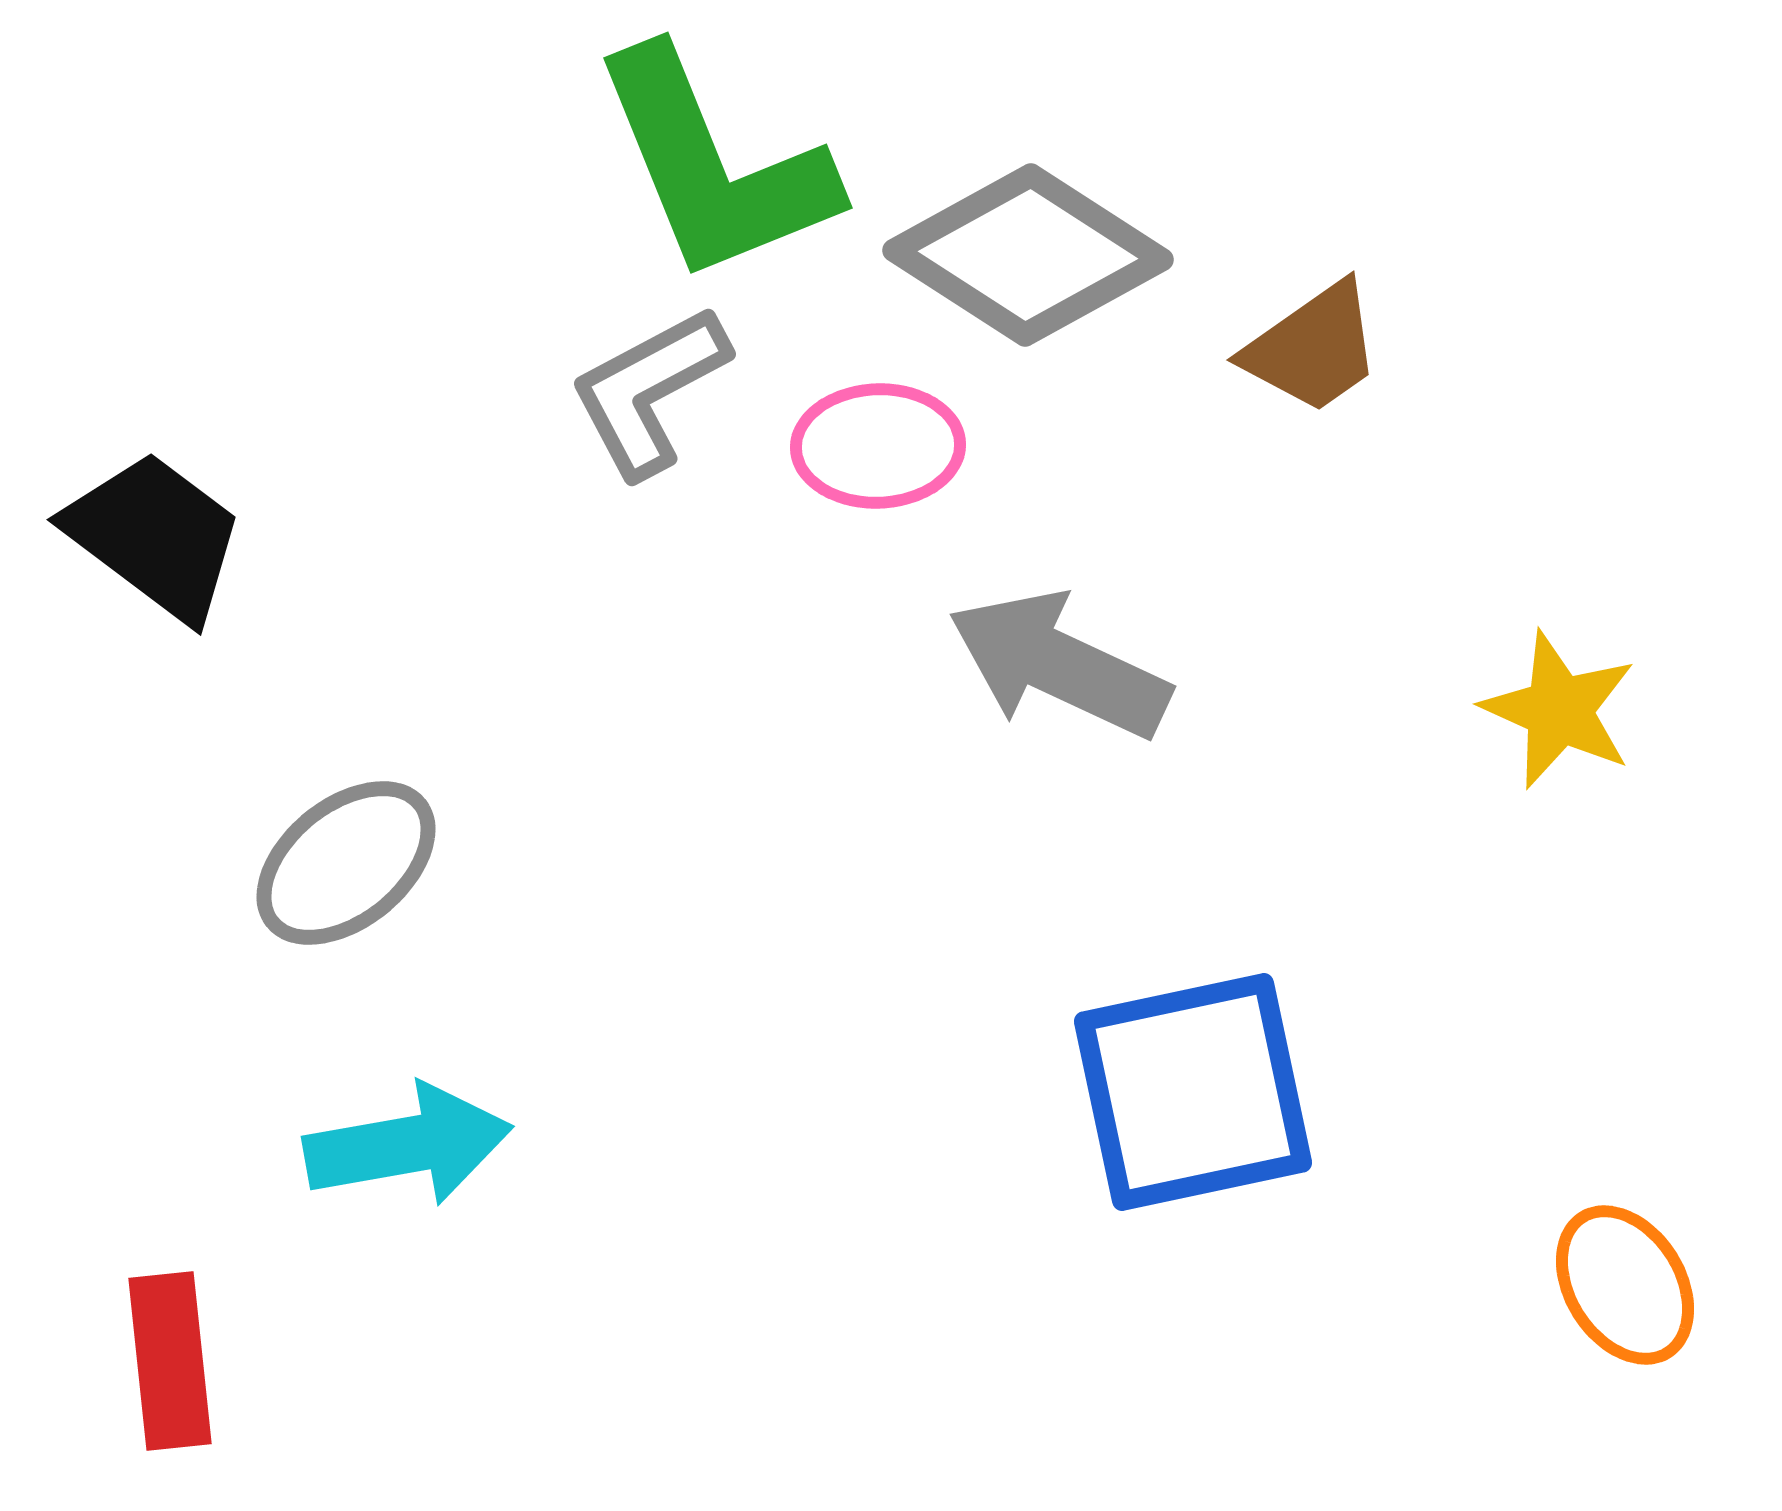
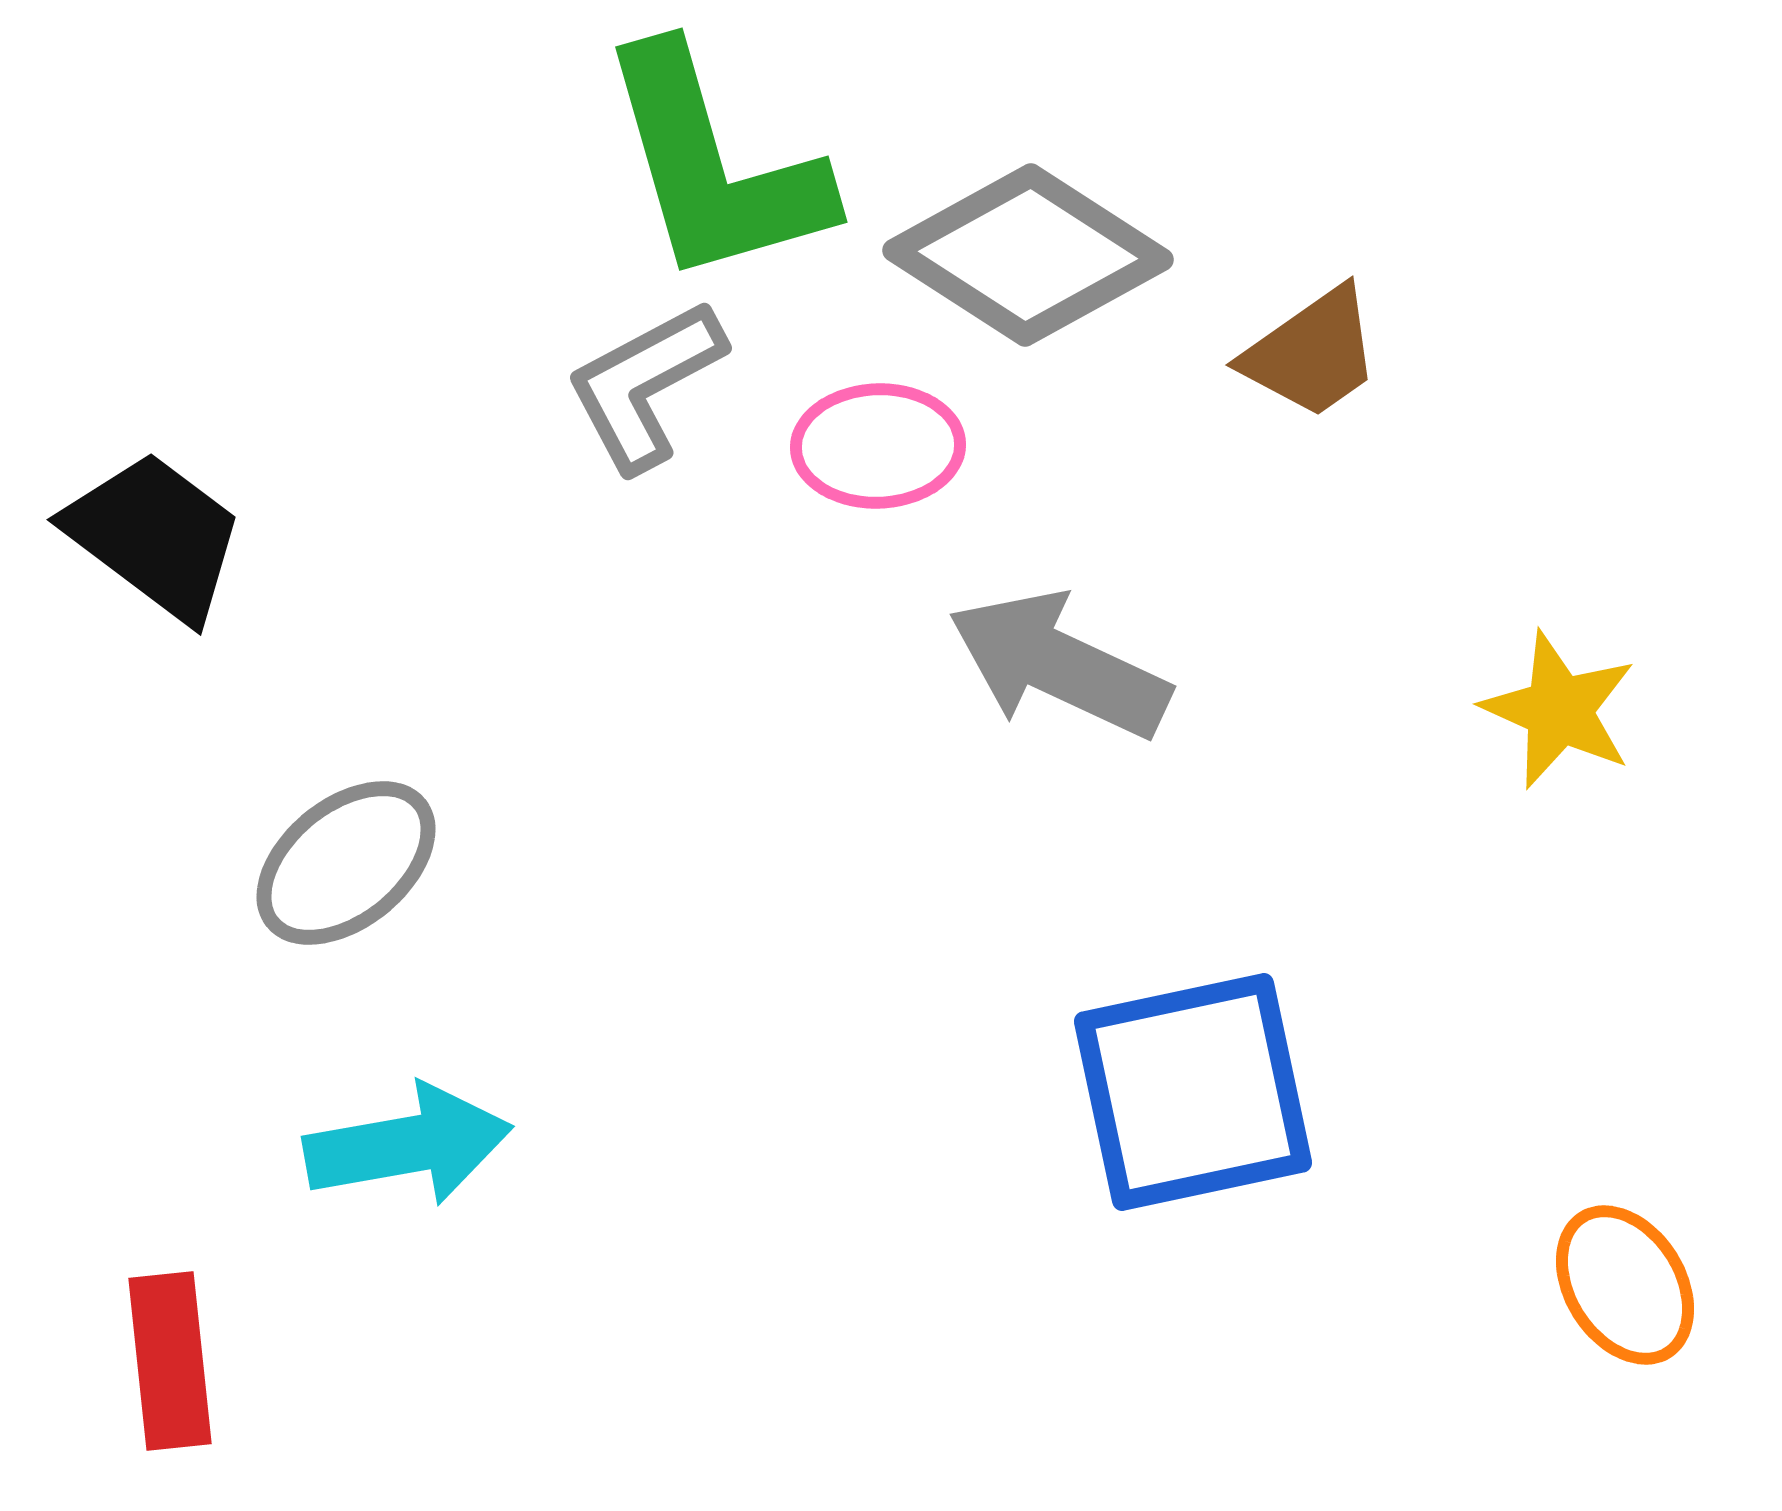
green L-shape: rotated 6 degrees clockwise
brown trapezoid: moved 1 px left, 5 px down
gray L-shape: moved 4 px left, 6 px up
